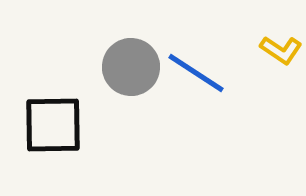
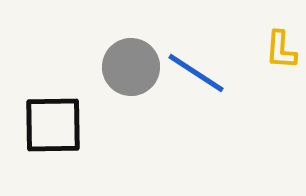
yellow L-shape: rotated 60 degrees clockwise
